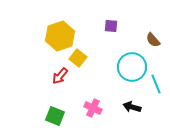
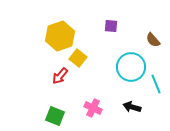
cyan circle: moved 1 px left
